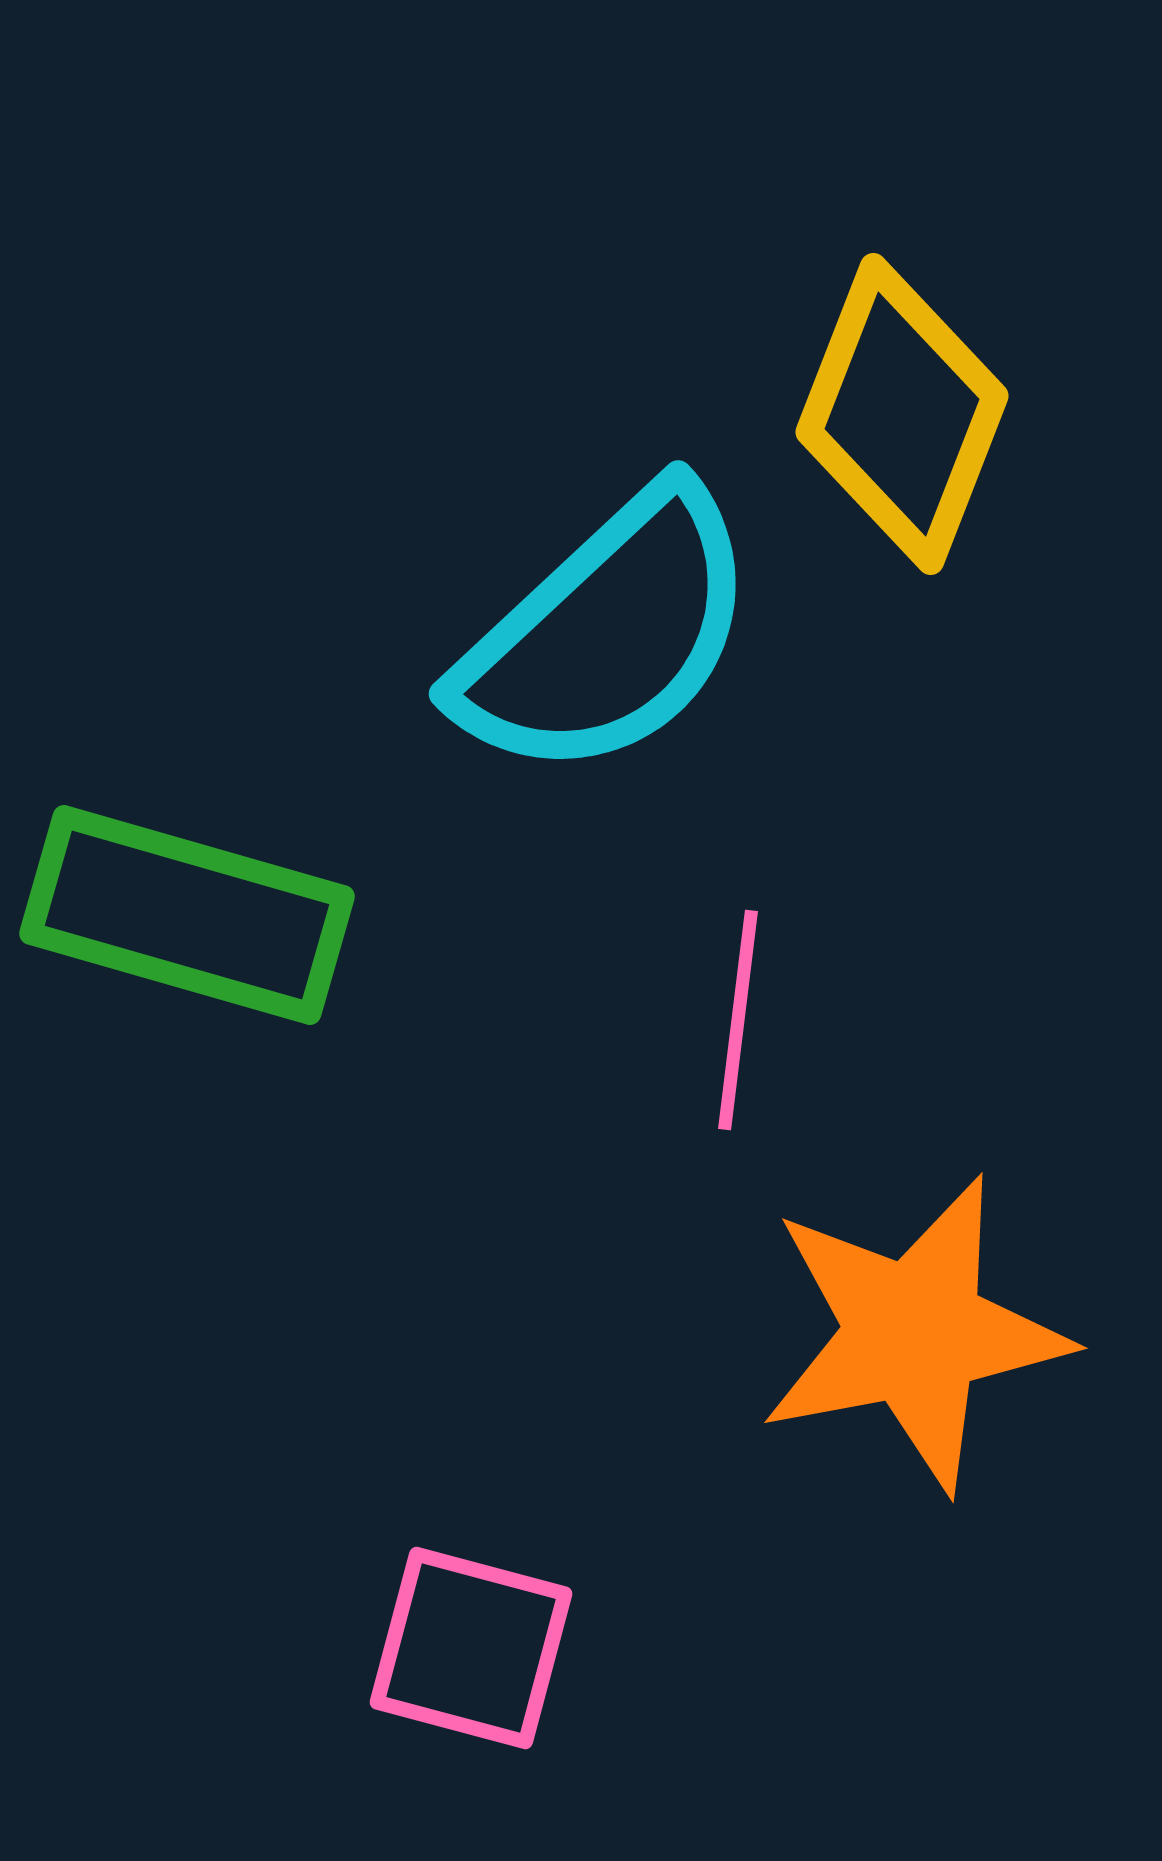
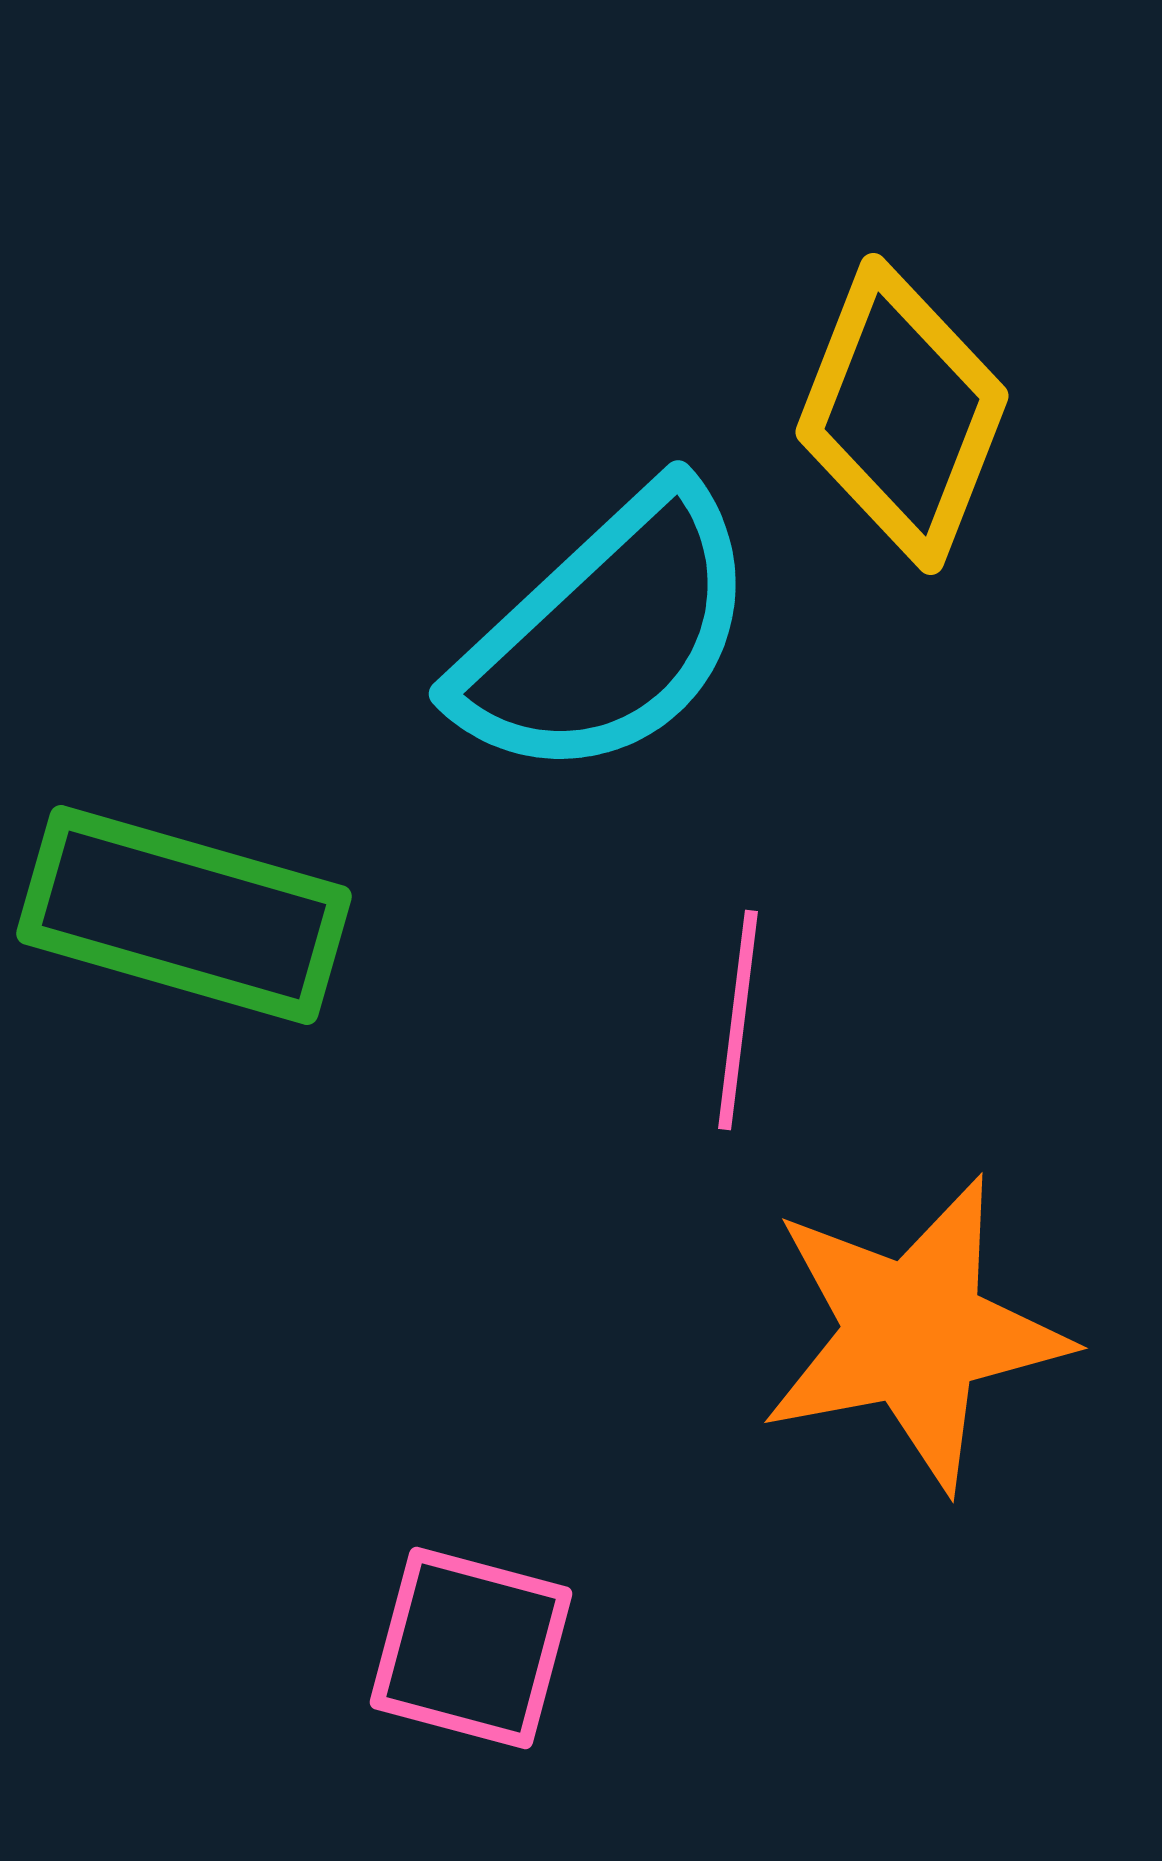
green rectangle: moved 3 px left
